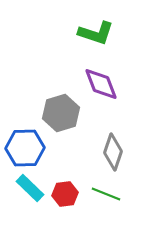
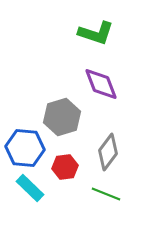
gray hexagon: moved 1 px right, 4 px down
blue hexagon: rotated 6 degrees clockwise
gray diamond: moved 5 px left; rotated 18 degrees clockwise
red hexagon: moved 27 px up
